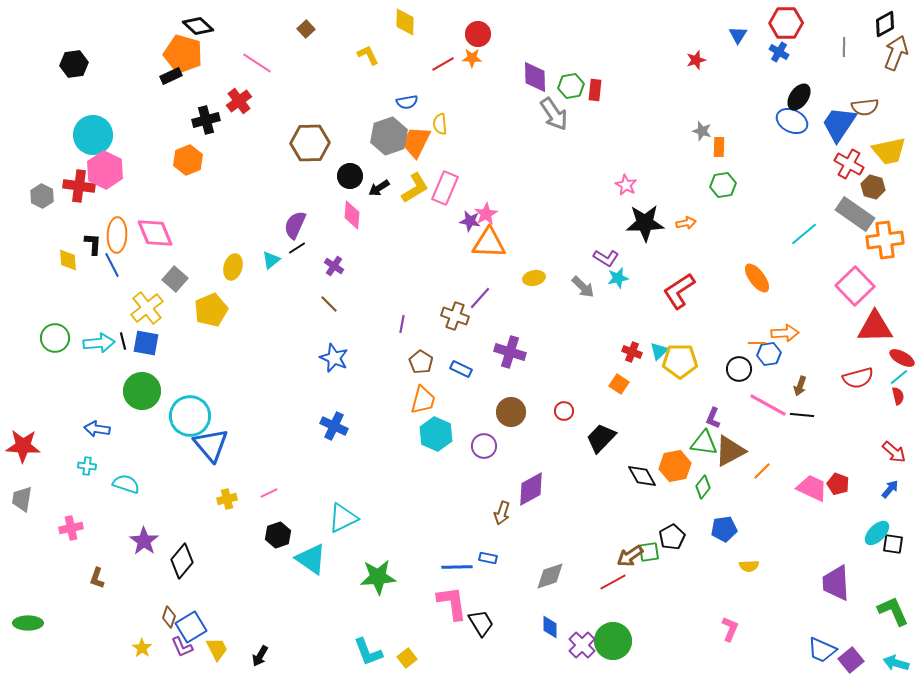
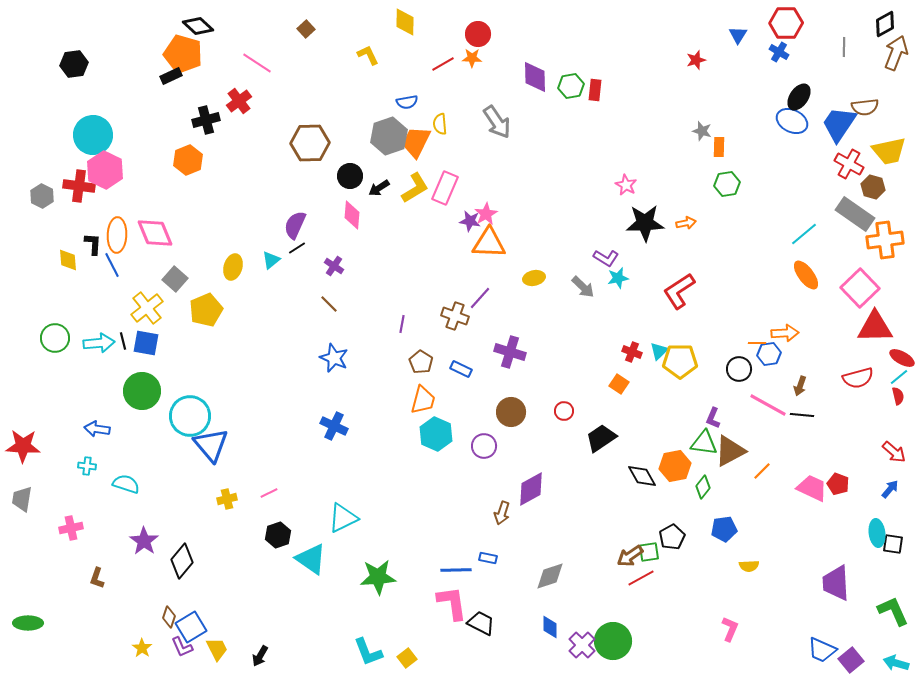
gray arrow at (554, 114): moved 57 px left, 8 px down
green hexagon at (723, 185): moved 4 px right, 1 px up
orange ellipse at (757, 278): moved 49 px right, 3 px up
pink square at (855, 286): moved 5 px right, 2 px down
yellow pentagon at (211, 310): moved 5 px left
black trapezoid at (601, 438): rotated 12 degrees clockwise
cyan ellipse at (877, 533): rotated 52 degrees counterclockwise
blue line at (457, 567): moved 1 px left, 3 px down
red line at (613, 582): moved 28 px right, 4 px up
black trapezoid at (481, 623): rotated 32 degrees counterclockwise
